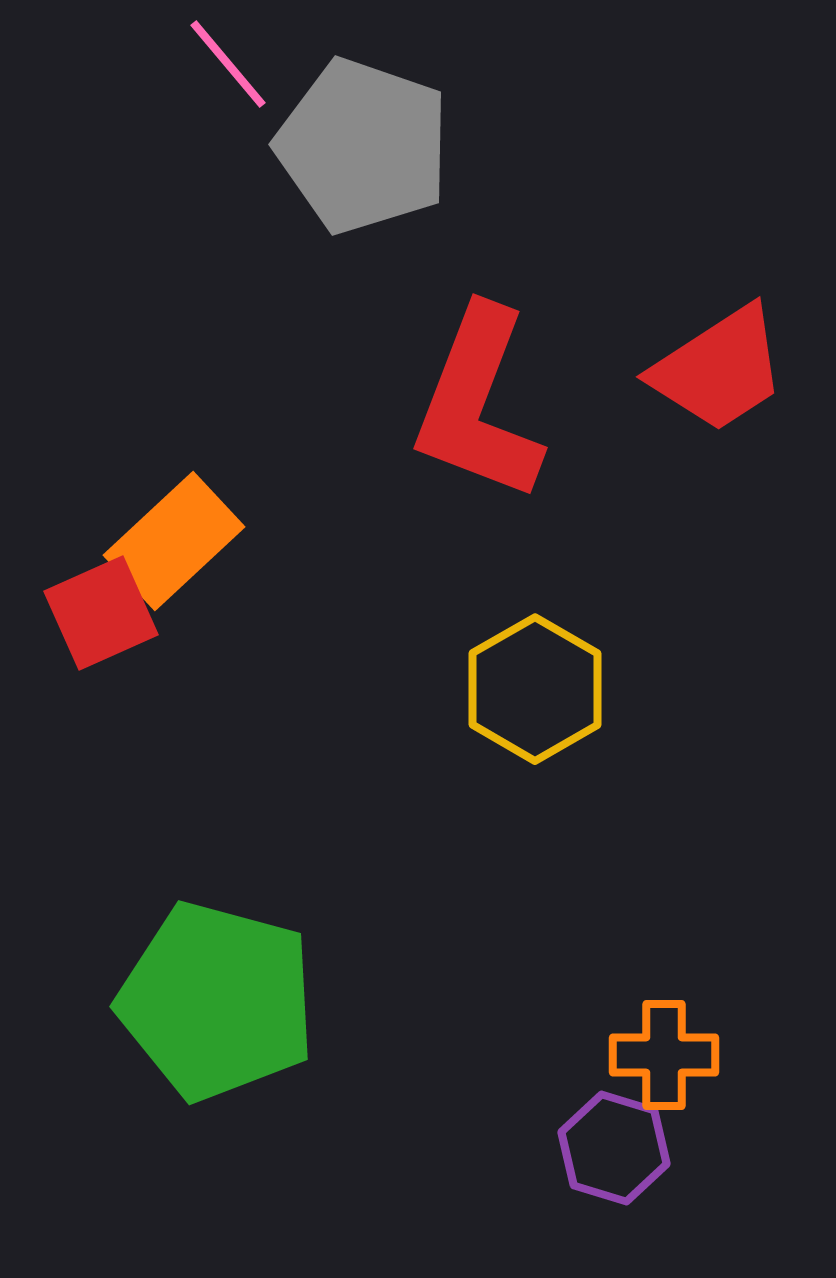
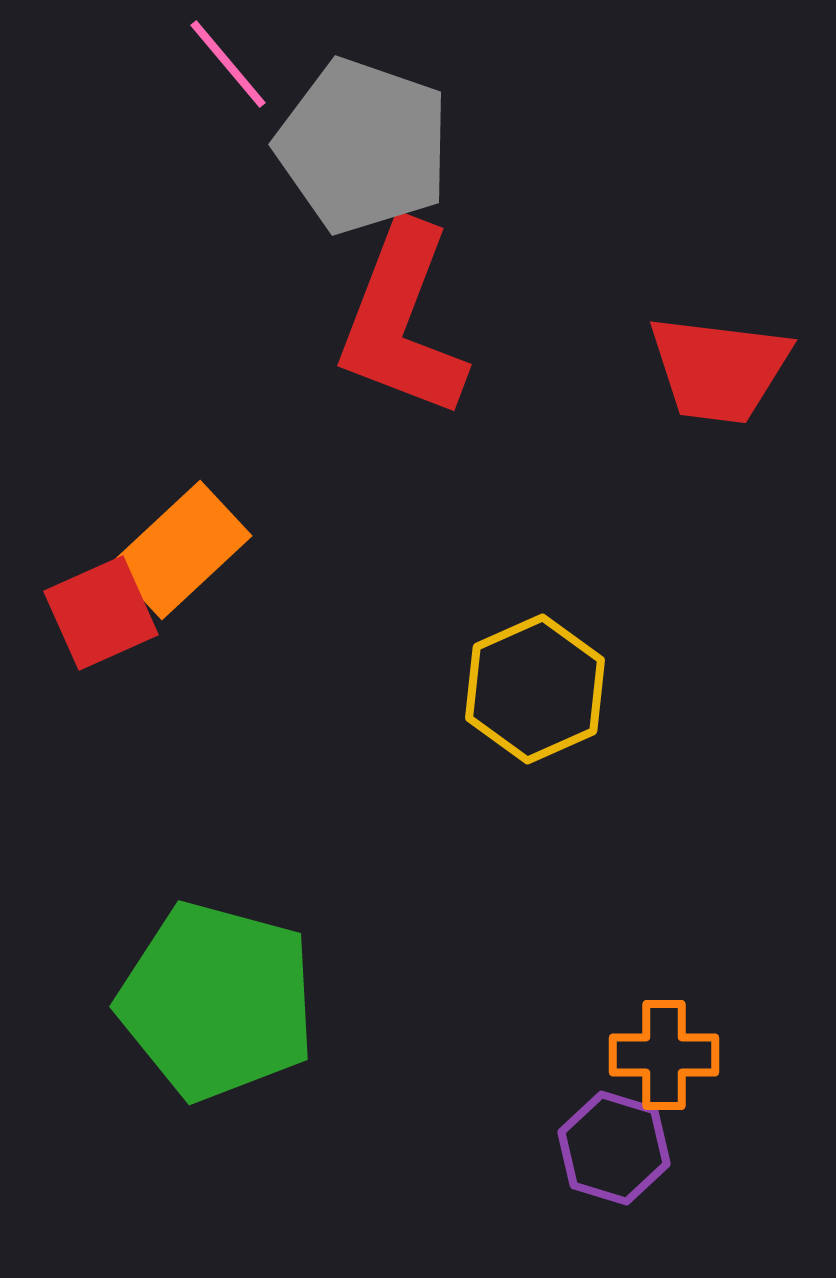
red trapezoid: rotated 40 degrees clockwise
red L-shape: moved 76 px left, 83 px up
orange rectangle: moved 7 px right, 9 px down
yellow hexagon: rotated 6 degrees clockwise
